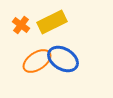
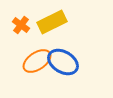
blue ellipse: moved 3 px down
